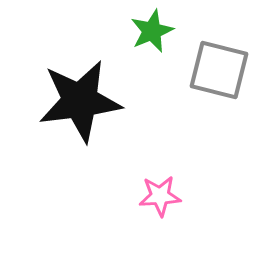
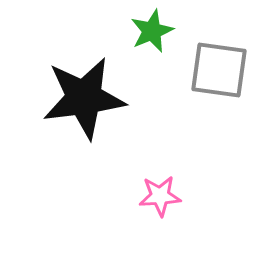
gray square: rotated 6 degrees counterclockwise
black star: moved 4 px right, 3 px up
